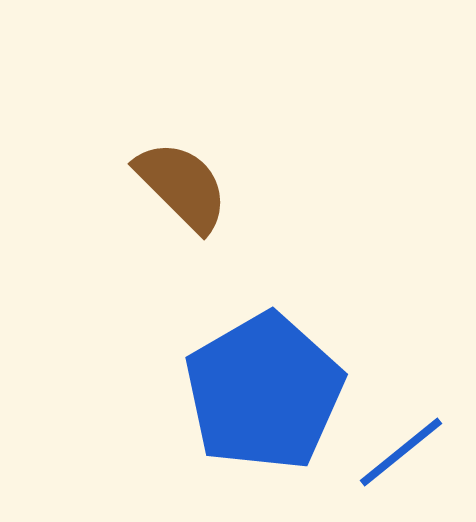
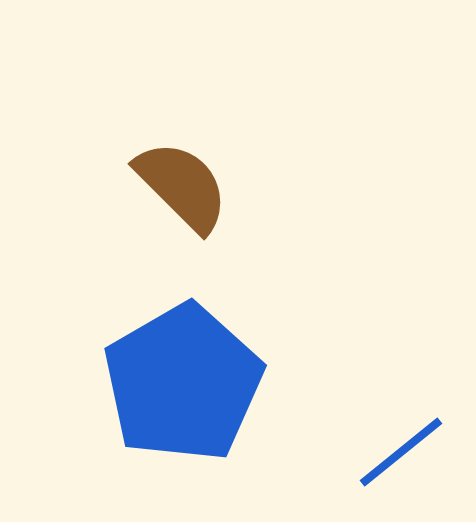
blue pentagon: moved 81 px left, 9 px up
